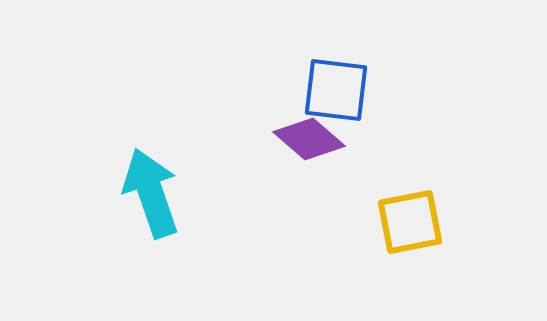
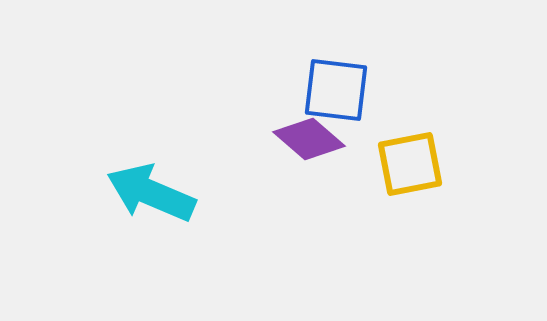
cyan arrow: rotated 48 degrees counterclockwise
yellow square: moved 58 px up
